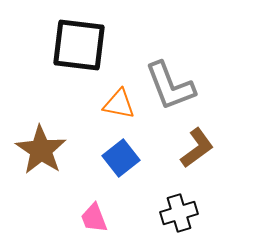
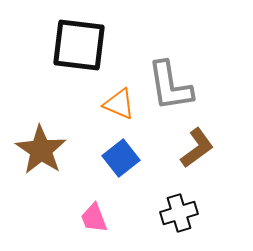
gray L-shape: rotated 12 degrees clockwise
orange triangle: rotated 12 degrees clockwise
